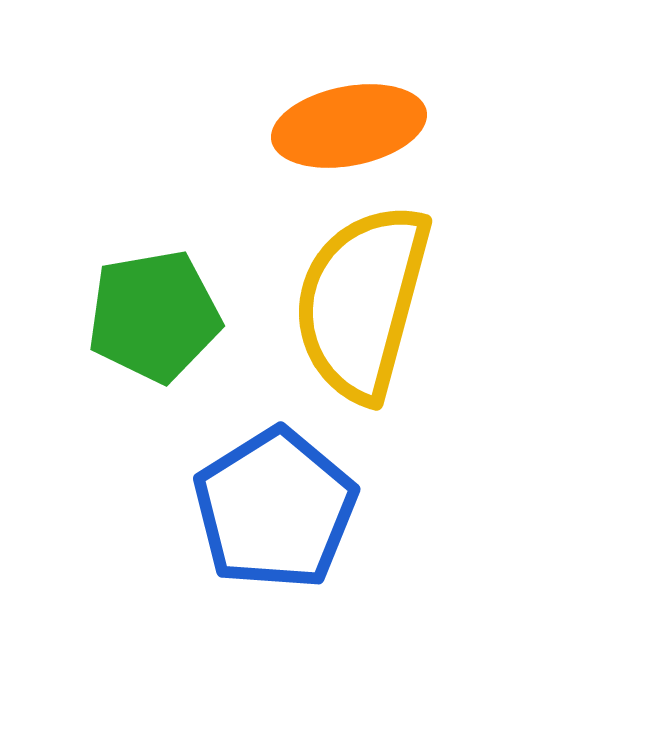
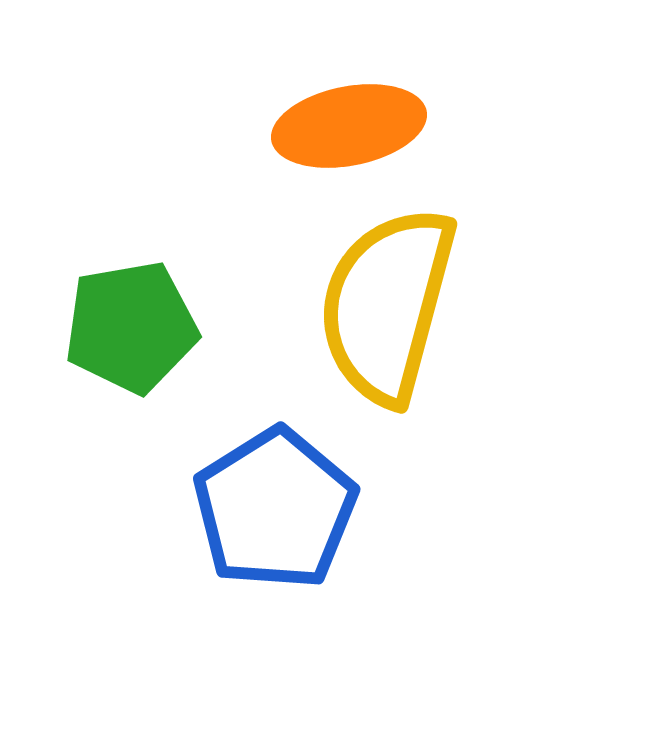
yellow semicircle: moved 25 px right, 3 px down
green pentagon: moved 23 px left, 11 px down
